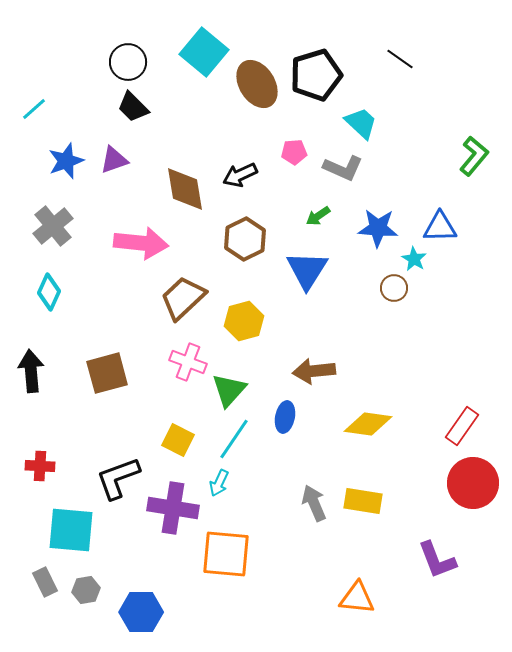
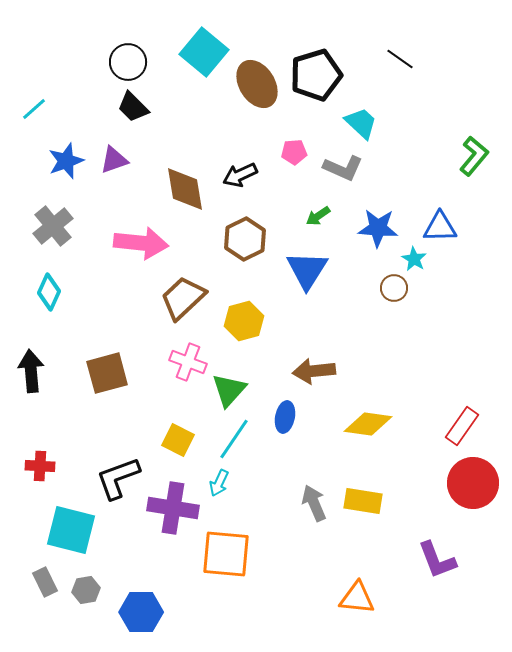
cyan square at (71, 530): rotated 9 degrees clockwise
